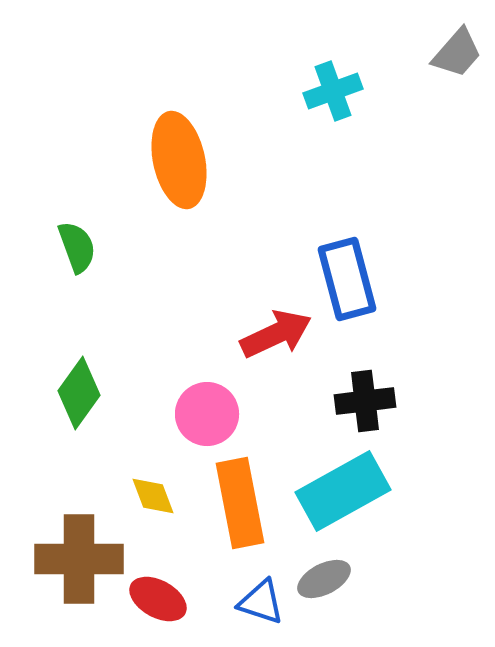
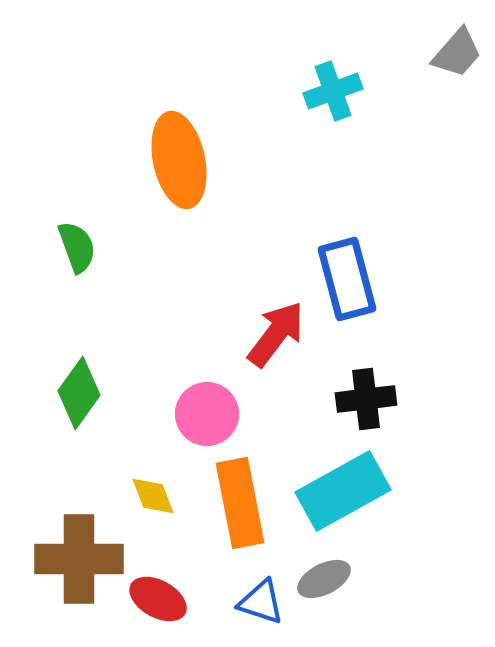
red arrow: rotated 28 degrees counterclockwise
black cross: moved 1 px right, 2 px up
